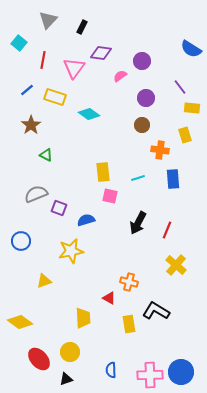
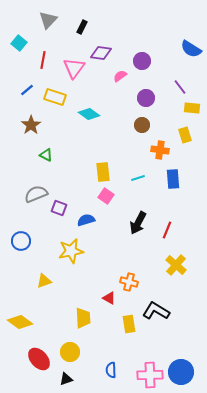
pink square at (110, 196): moved 4 px left; rotated 21 degrees clockwise
